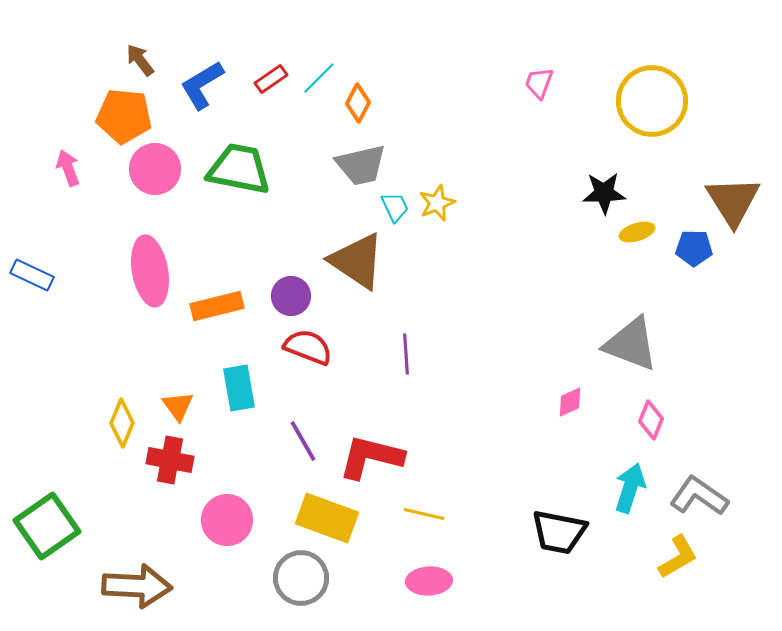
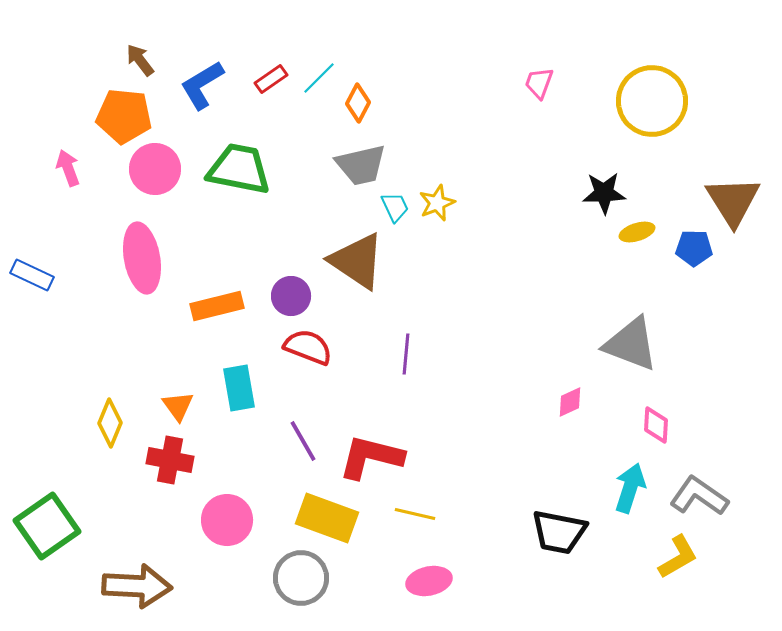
pink ellipse at (150, 271): moved 8 px left, 13 px up
purple line at (406, 354): rotated 9 degrees clockwise
pink diamond at (651, 420): moved 5 px right, 5 px down; rotated 18 degrees counterclockwise
yellow diamond at (122, 423): moved 12 px left
yellow line at (424, 514): moved 9 px left
pink ellipse at (429, 581): rotated 9 degrees counterclockwise
